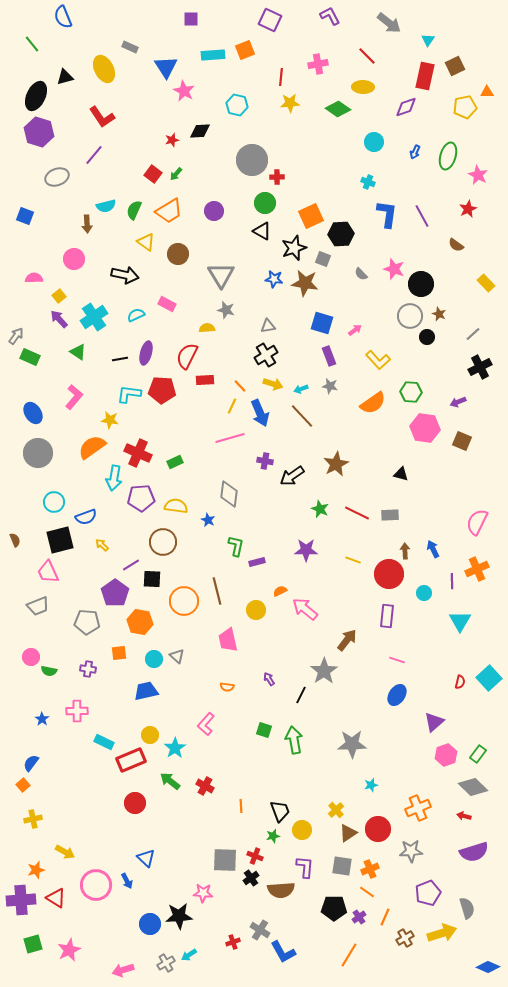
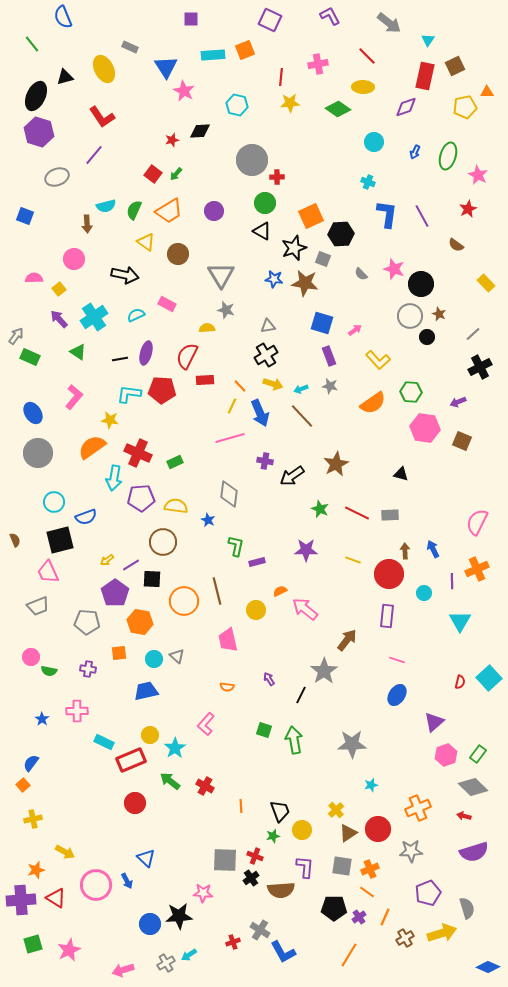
yellow square at (59, 296): moved 7 px up
yellow arrow at (102, 545): moved 5 px right, 15 px down; rotated 80 degrees counterclockwise
